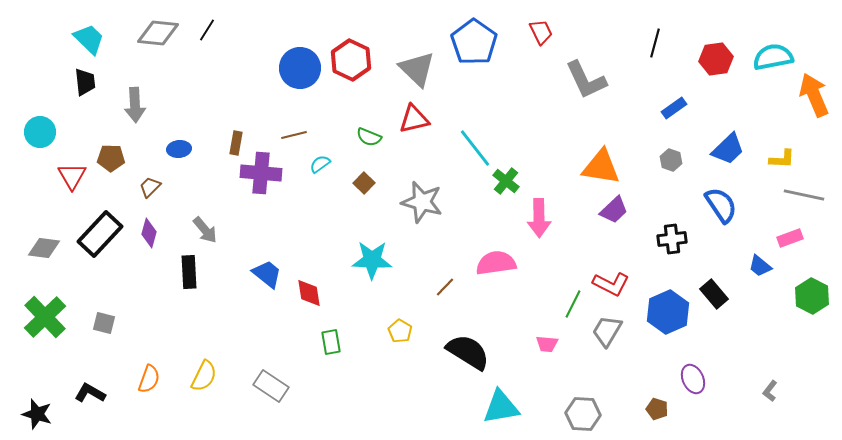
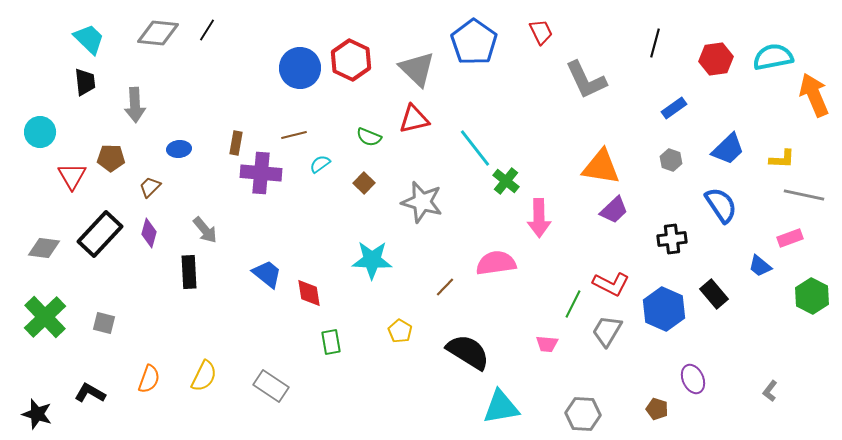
blue hexagon at (668, 312): moved 4 px left, 3 px up; rotated 12 degrees counterclockwise
